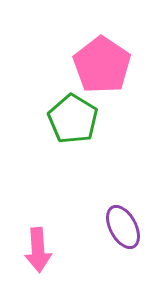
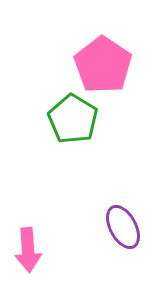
pink pentagon: moved 1 px right
pink arrow: moved 10 px left
